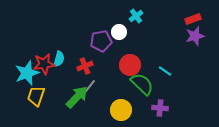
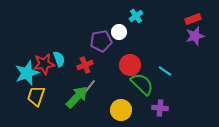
cyan semicircle: rotated 35 degrees counterclockwise
red cross: moved 1 px up
